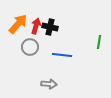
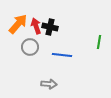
red arrow: rotated 35 degrees counterclockwise
